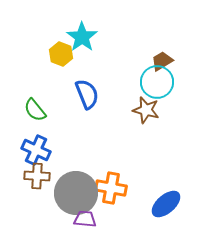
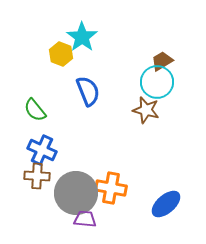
blue semicircle: moved 1 px right, 3 px up
blue cross: moved 6 px right
